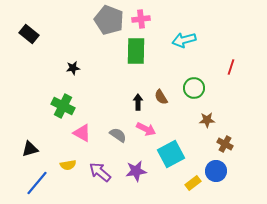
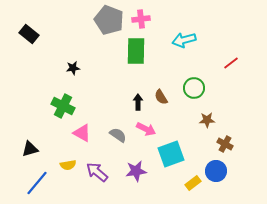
red line: moved 4 px up; rotated 35 degrees clockwise
cyan square: rotated 8 degrees clockwise
purple arrow: moved 3 px left
